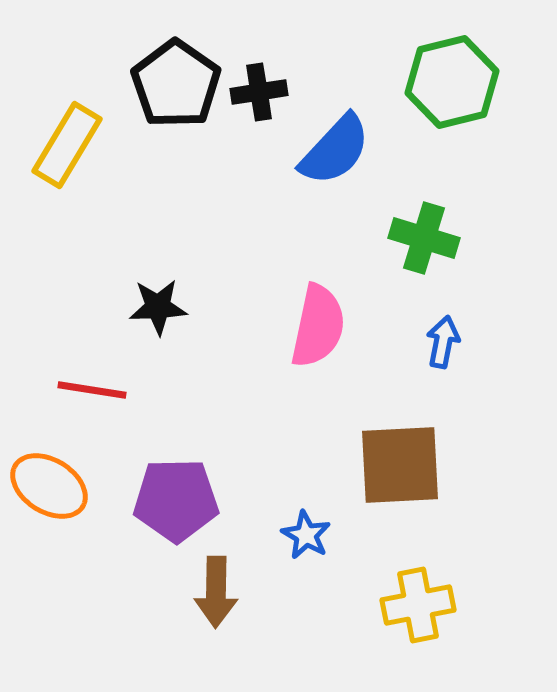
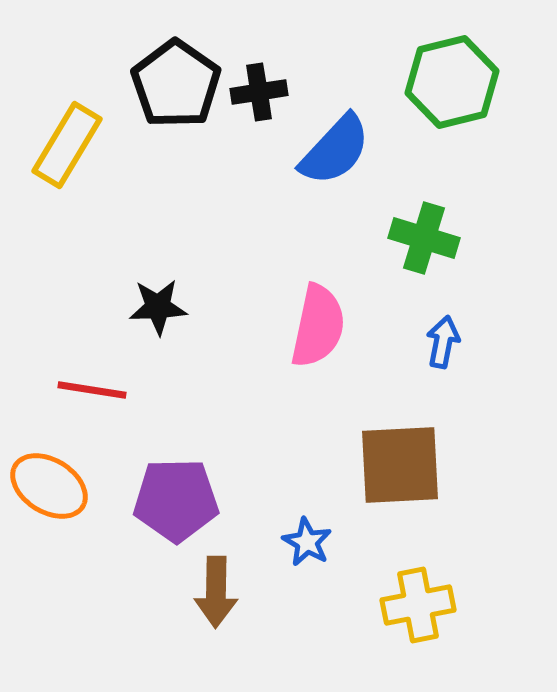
blue star: moved 1 px right, 7 px down
